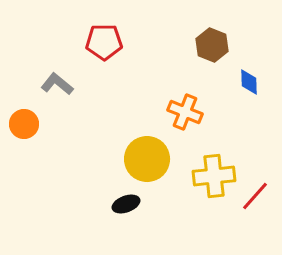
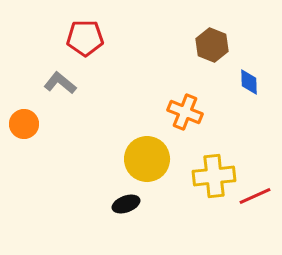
red pentagon: moved 19 px left, 4 px up
gray L-shape: moved 3 px right, 1 px up
red line: rotated 24 degrees clockwise
